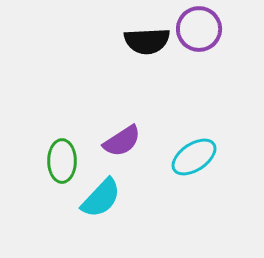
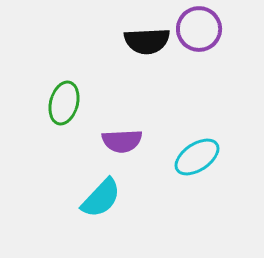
purple semicircle: rotated 30 degrees clockwise
cyan ellipse: moved 3 px right
green ellipse: moved 2 px right, 58 px up; rotated 15 degrees clockwise
